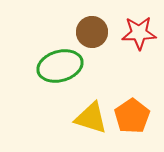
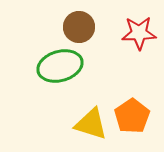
brown circle: moved 13 px left, 5 px up
yellow triangle: moved 6 px down
